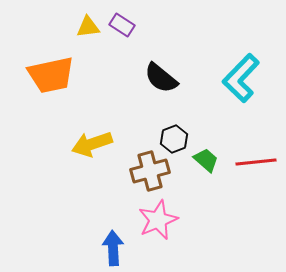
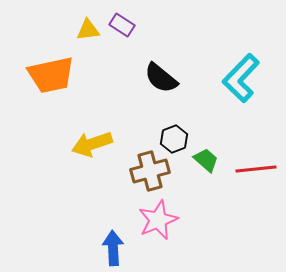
yellow triangle: moved 3 px down
red line: moved 7 px down
